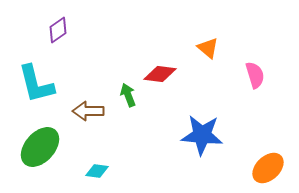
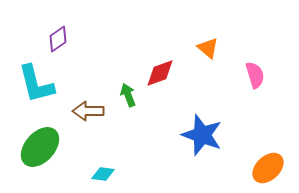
purple diamond: moved 9 px down
red diamond: moved 1 px up; rotated 28 degrees counterclockwise
blue star: rotated 15 degrees clockwise
cyan diamond: moved 6 px right, 3 px down
